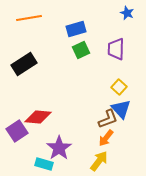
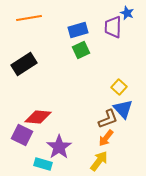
blue rectangle: moved 2 px right, 1 px down
purple trapezoid: moved 3 px left, 22 px up
blue triangle: moved 2 px right
purple square: moved 5 px right, 4 px down; rotated 30 degrees counterclockwise
purple star: moved 1 px up
cyan rectangle: moved 1 px left
